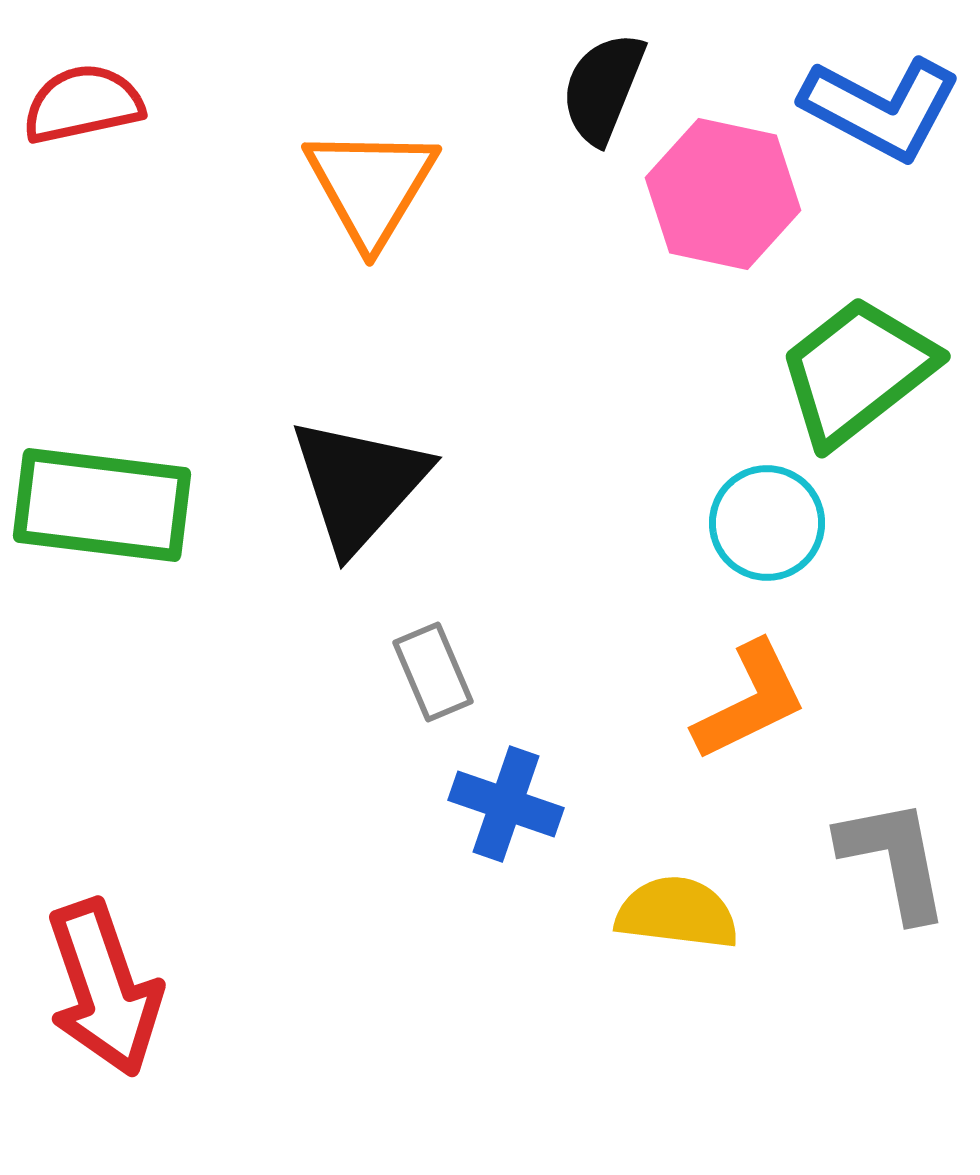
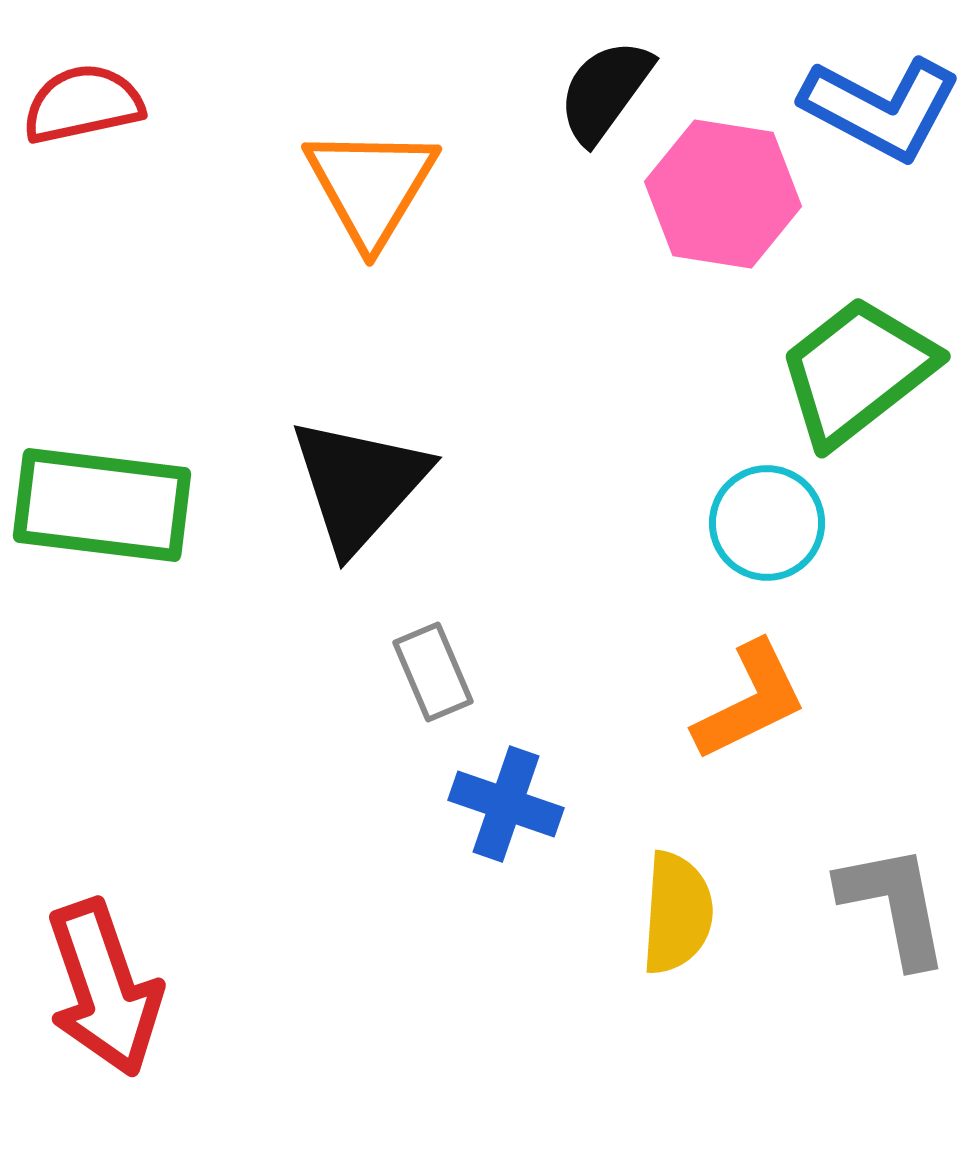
black semicircle: moved 2 px right, 3 px down; rotated 14 degrees clockwise
pink hexagon: rotated 3 degrees counterclockwise
gray L-shape: moved 46 px down
yellow semicircle: rotated 87 degrees clockwise
